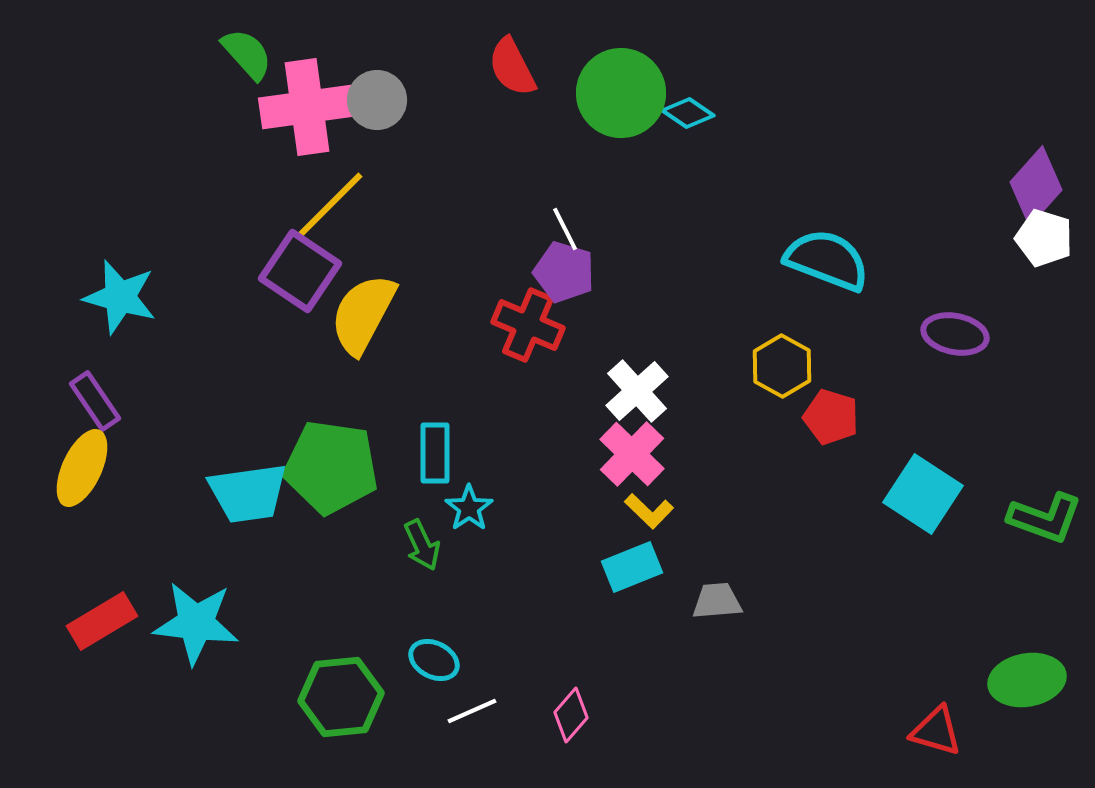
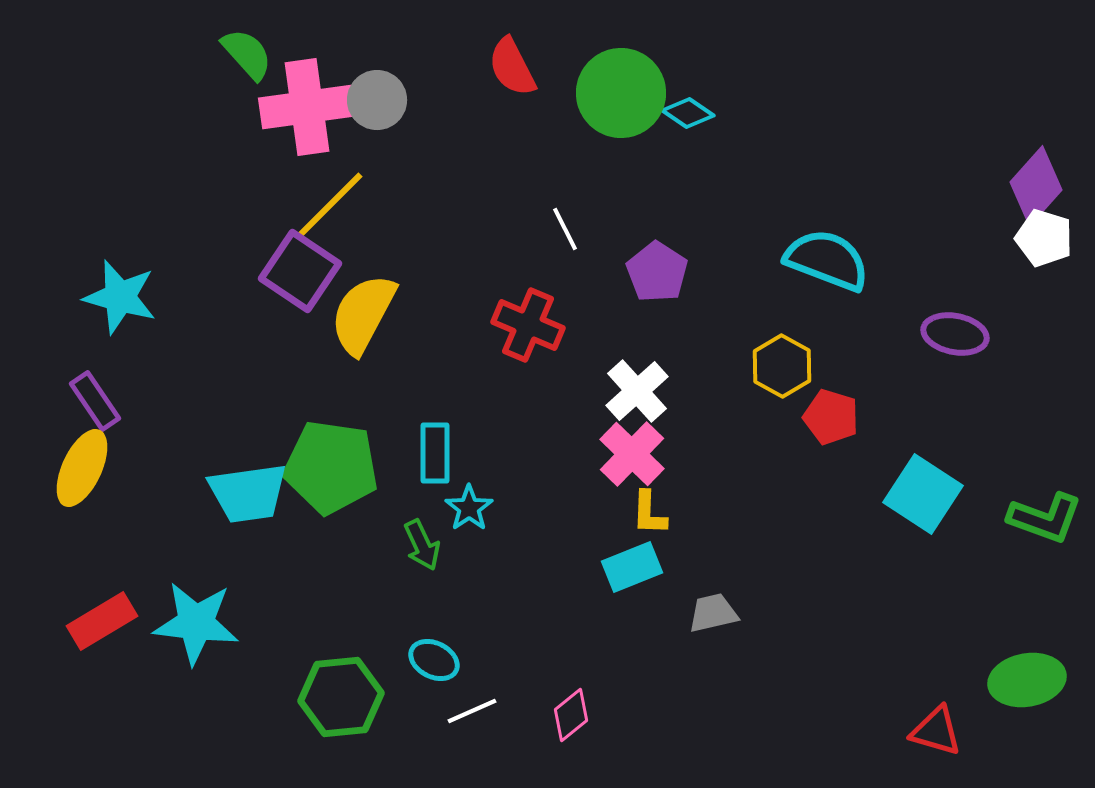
purple pentagon at (564, 272): moved 93 px right; rotated 16 degrees clockwise
yellow L-shape at (649, 511): moved 2 px down; rotated 48 degrees clockwise
gray trapezoid at (717, 601): moved 4 px left, 12 px down; rotated 8 degrees counterclockwise
pink diamond at (571, 715): rotated 10 degrees clockwise
